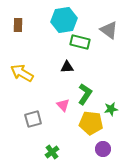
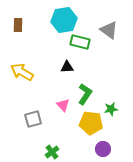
yellow arrow: moved 1 px up
